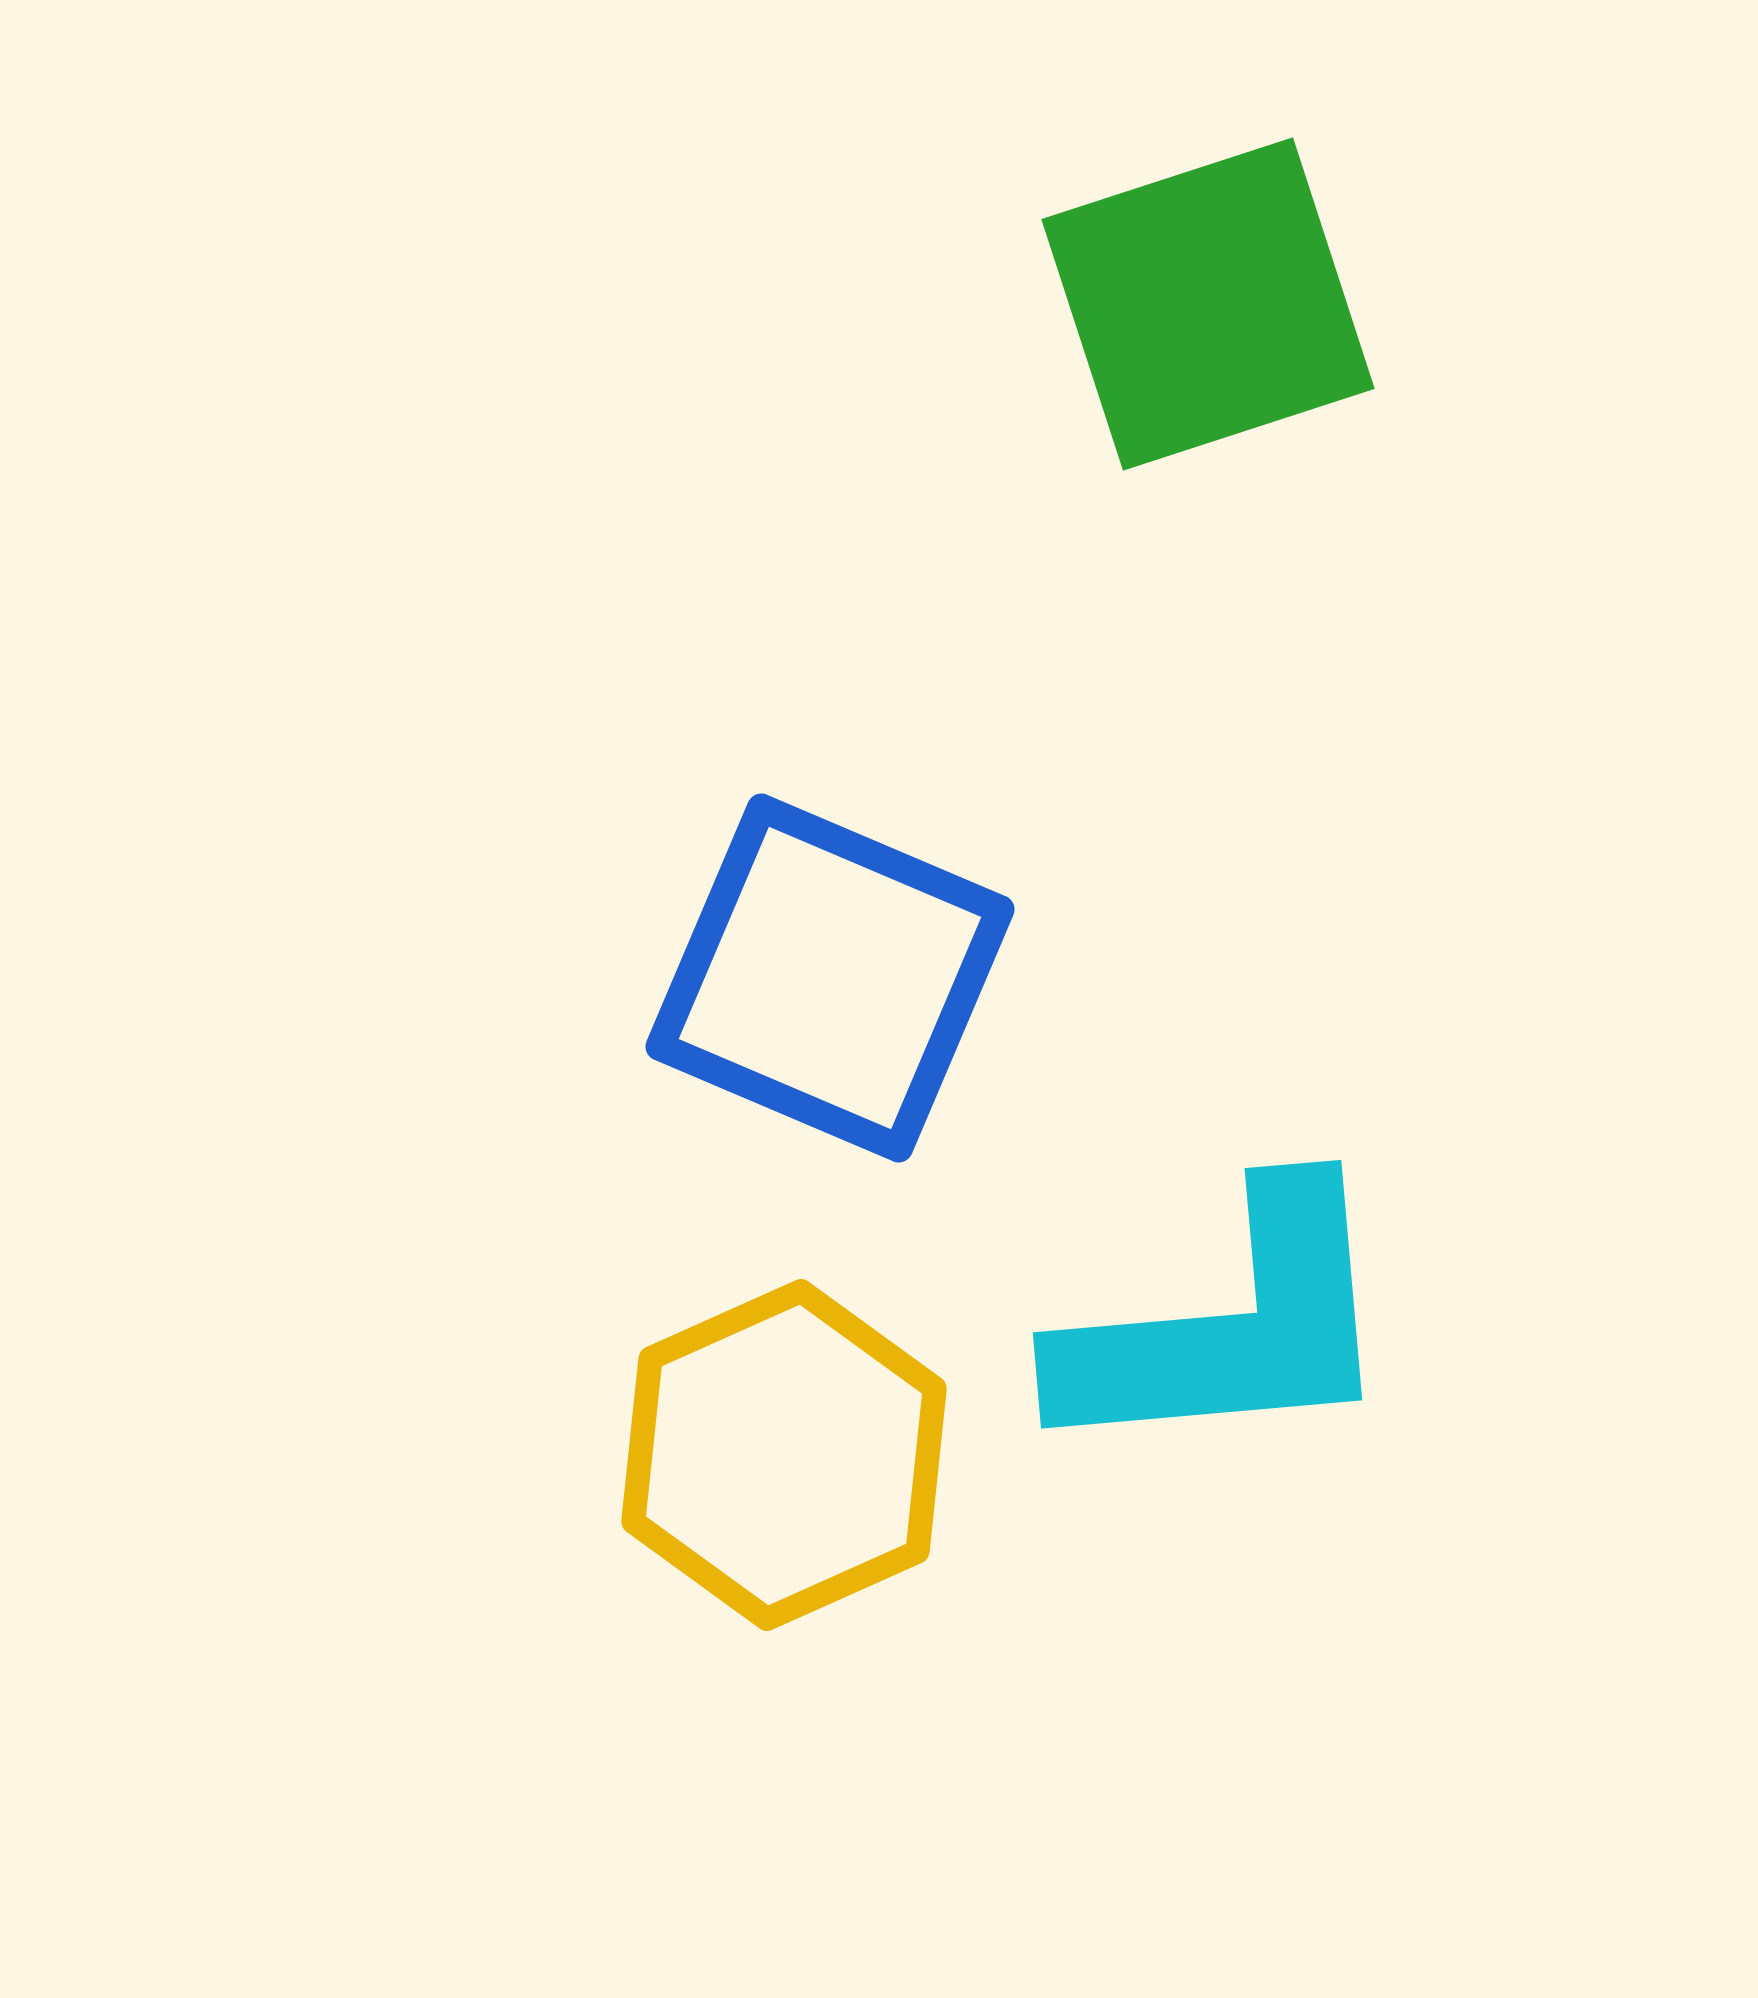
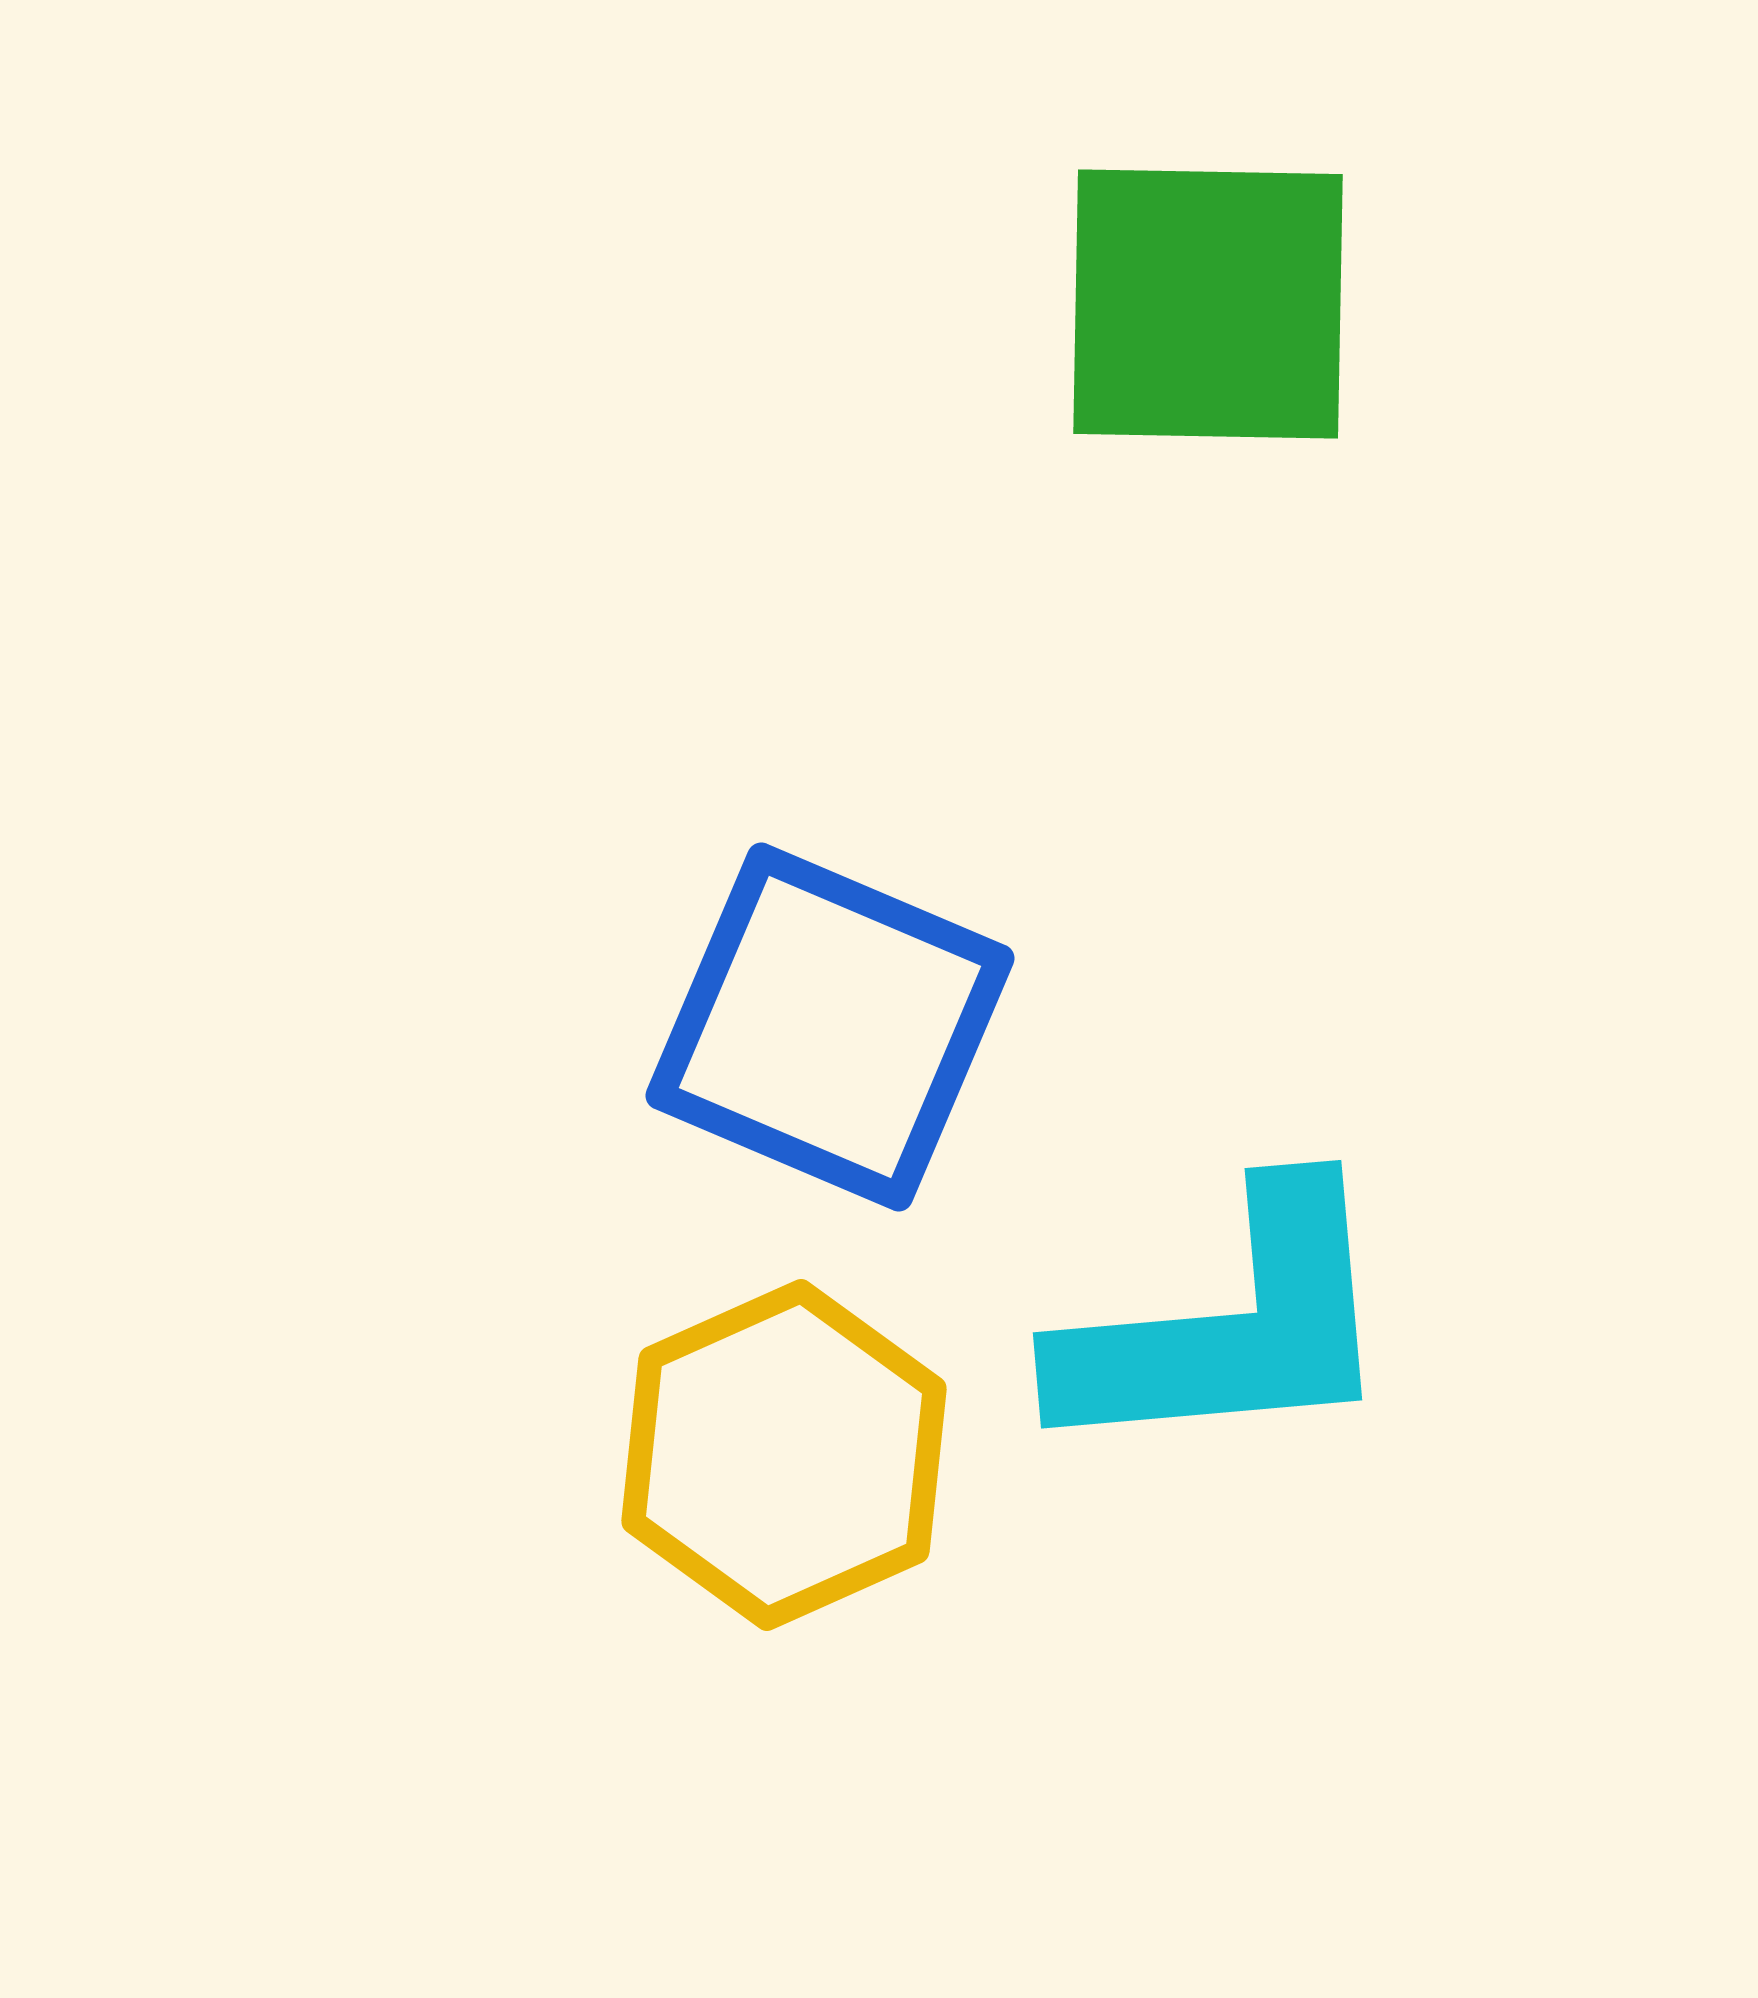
green square: rotated 19 degrees clockwise
blue square: moved 49 px down
